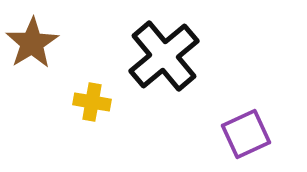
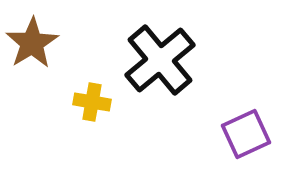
black cross: moved 4 px left, 4 px down
